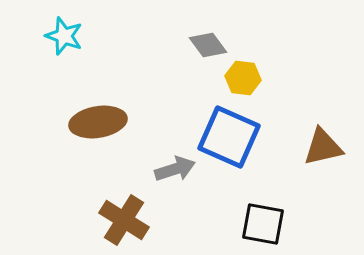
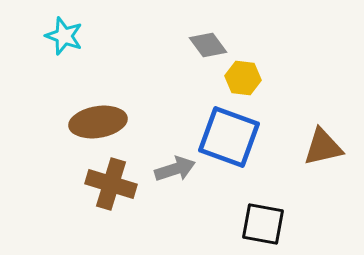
blue square: rotated 4 degrees counterclockwise
brown cross: moved 13 px left, 36 px up; rotated 15 degrees counterclockwise
